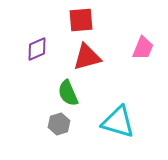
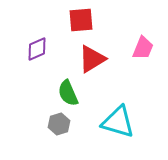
red triangle: moved 5 px right, 2 px down; rotated 16 degrees counterclockwise
